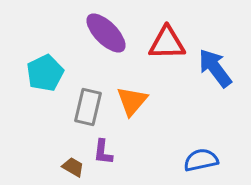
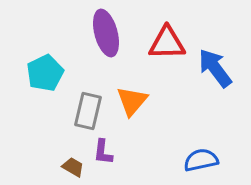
purple ellipse: rotated 30 degrees clockwise
gray rectangle: moved 4 px down
